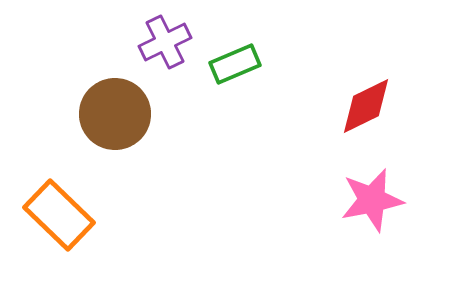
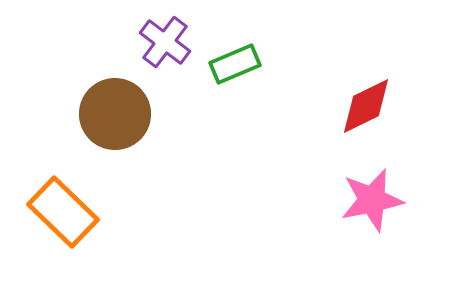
purple cross: rotated 27 degrees counterclockwise
orange rectangle: moved 4 px right, 3 px up
